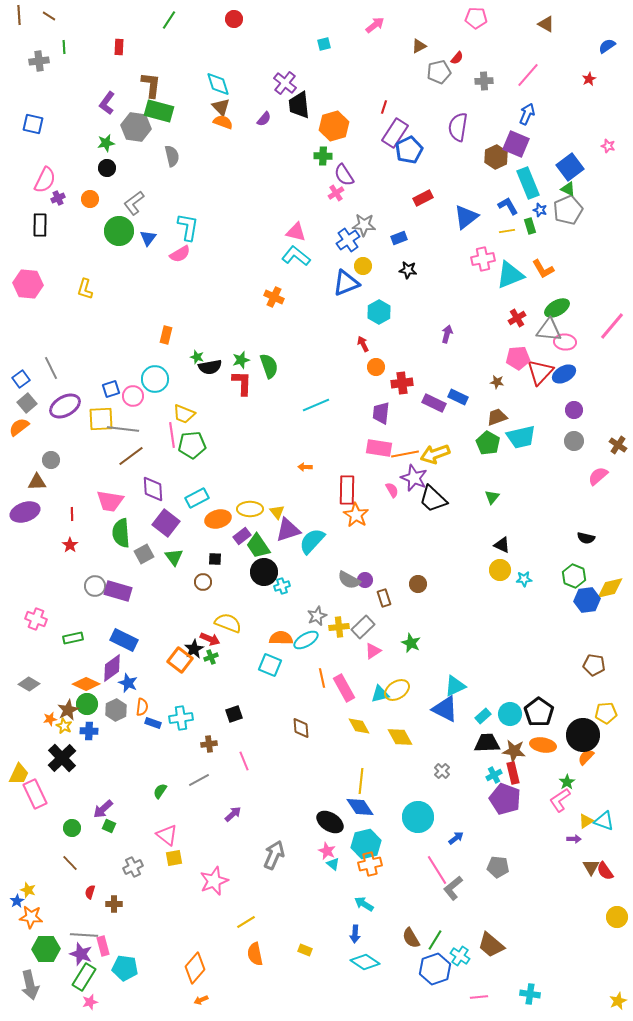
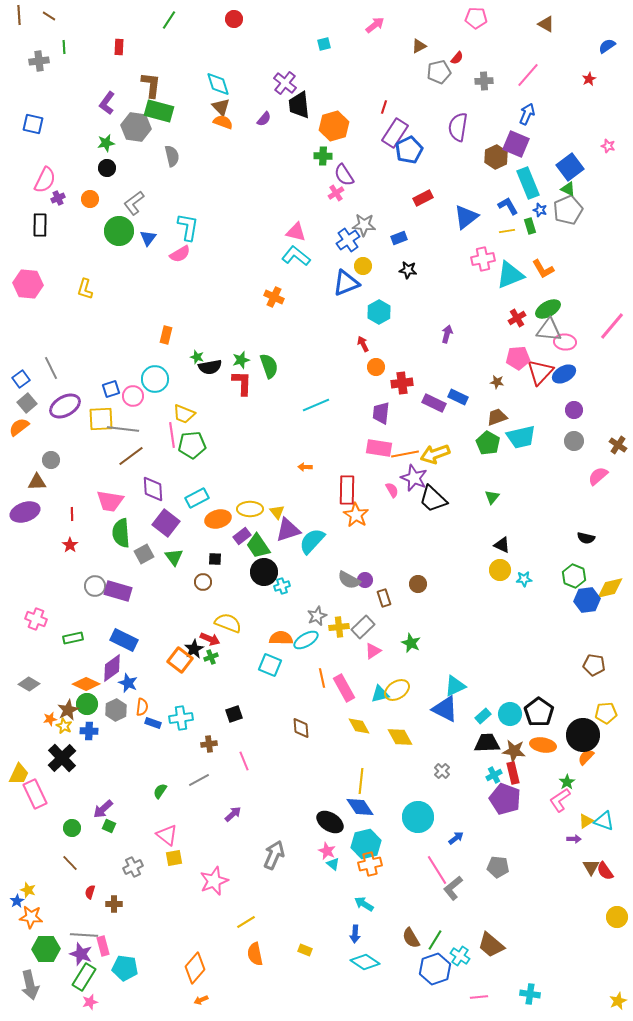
green ellipse at (557, 308): moved 9 px left, 1 px down
